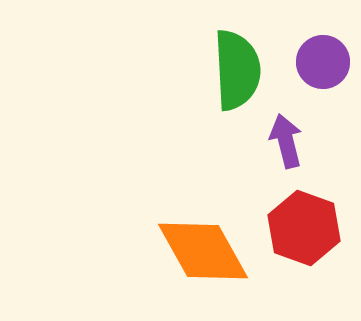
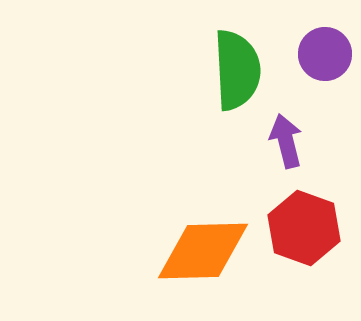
purple circle: moved 2 px right, 8 px up
orange diamond: rotated 62 degrees counterclockwise
